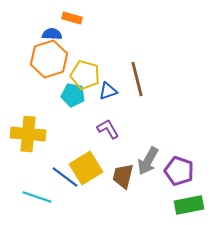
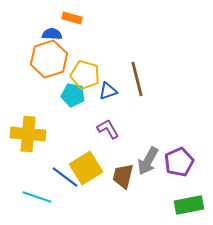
purple pentagon: moved 9 px up; rotated 28 degrees clockwise
